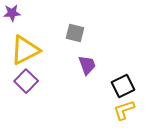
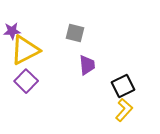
purple star: moved 18 px down
purple trapezoid: rotated 15 degrees clockwise
yellow L-shape: rotated 150 degrees clockwise
